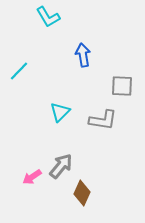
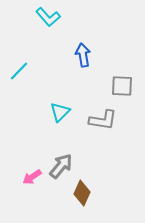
cyan L-shape: rotated 10 degrees counterclockwise
